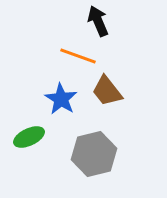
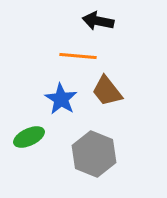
black arrow: rotated 56 degrees counterclockwise
orange line: rotated 15 degrees counterclockwise
gray hexagon: rotated 24 degrees counterclockwise
